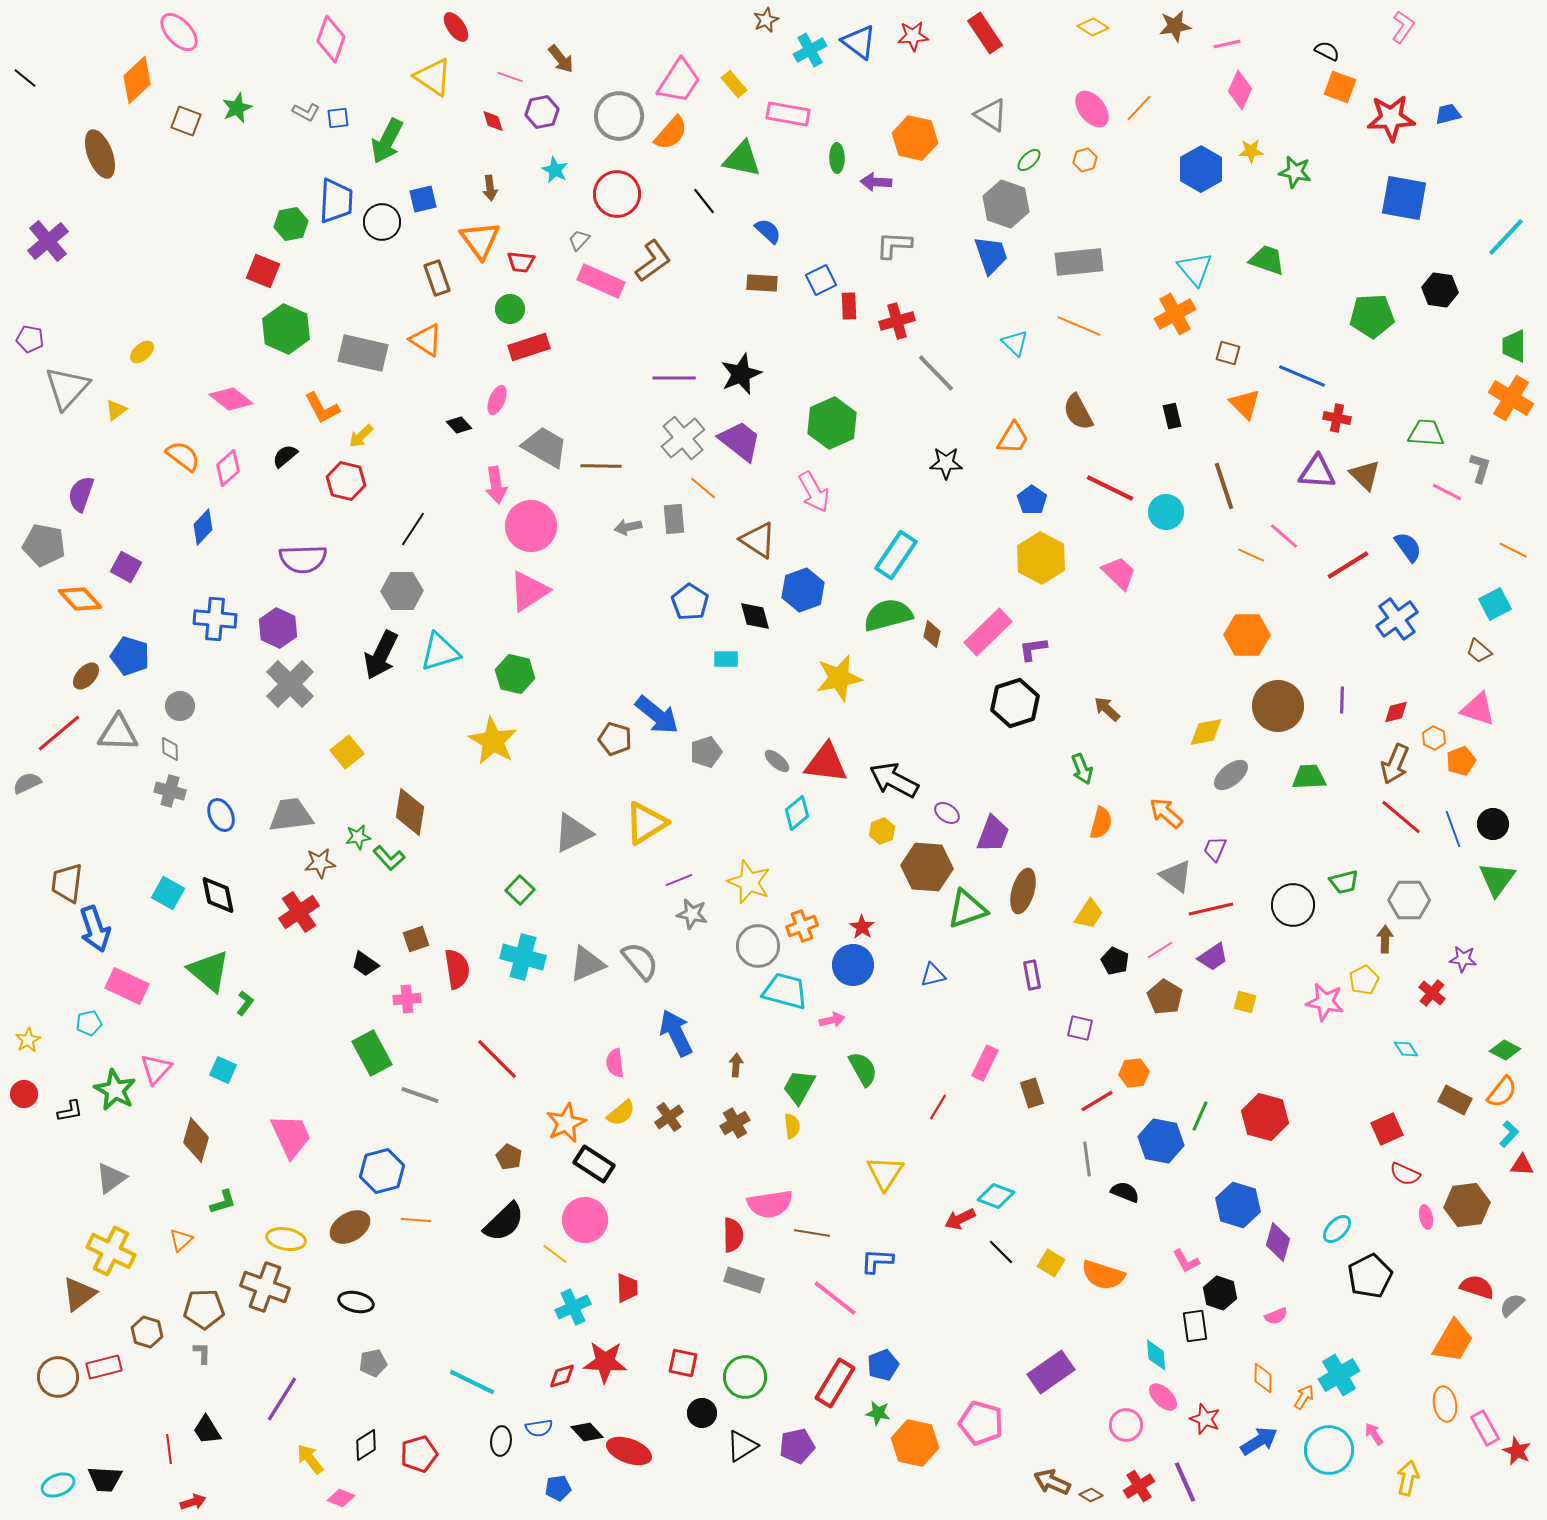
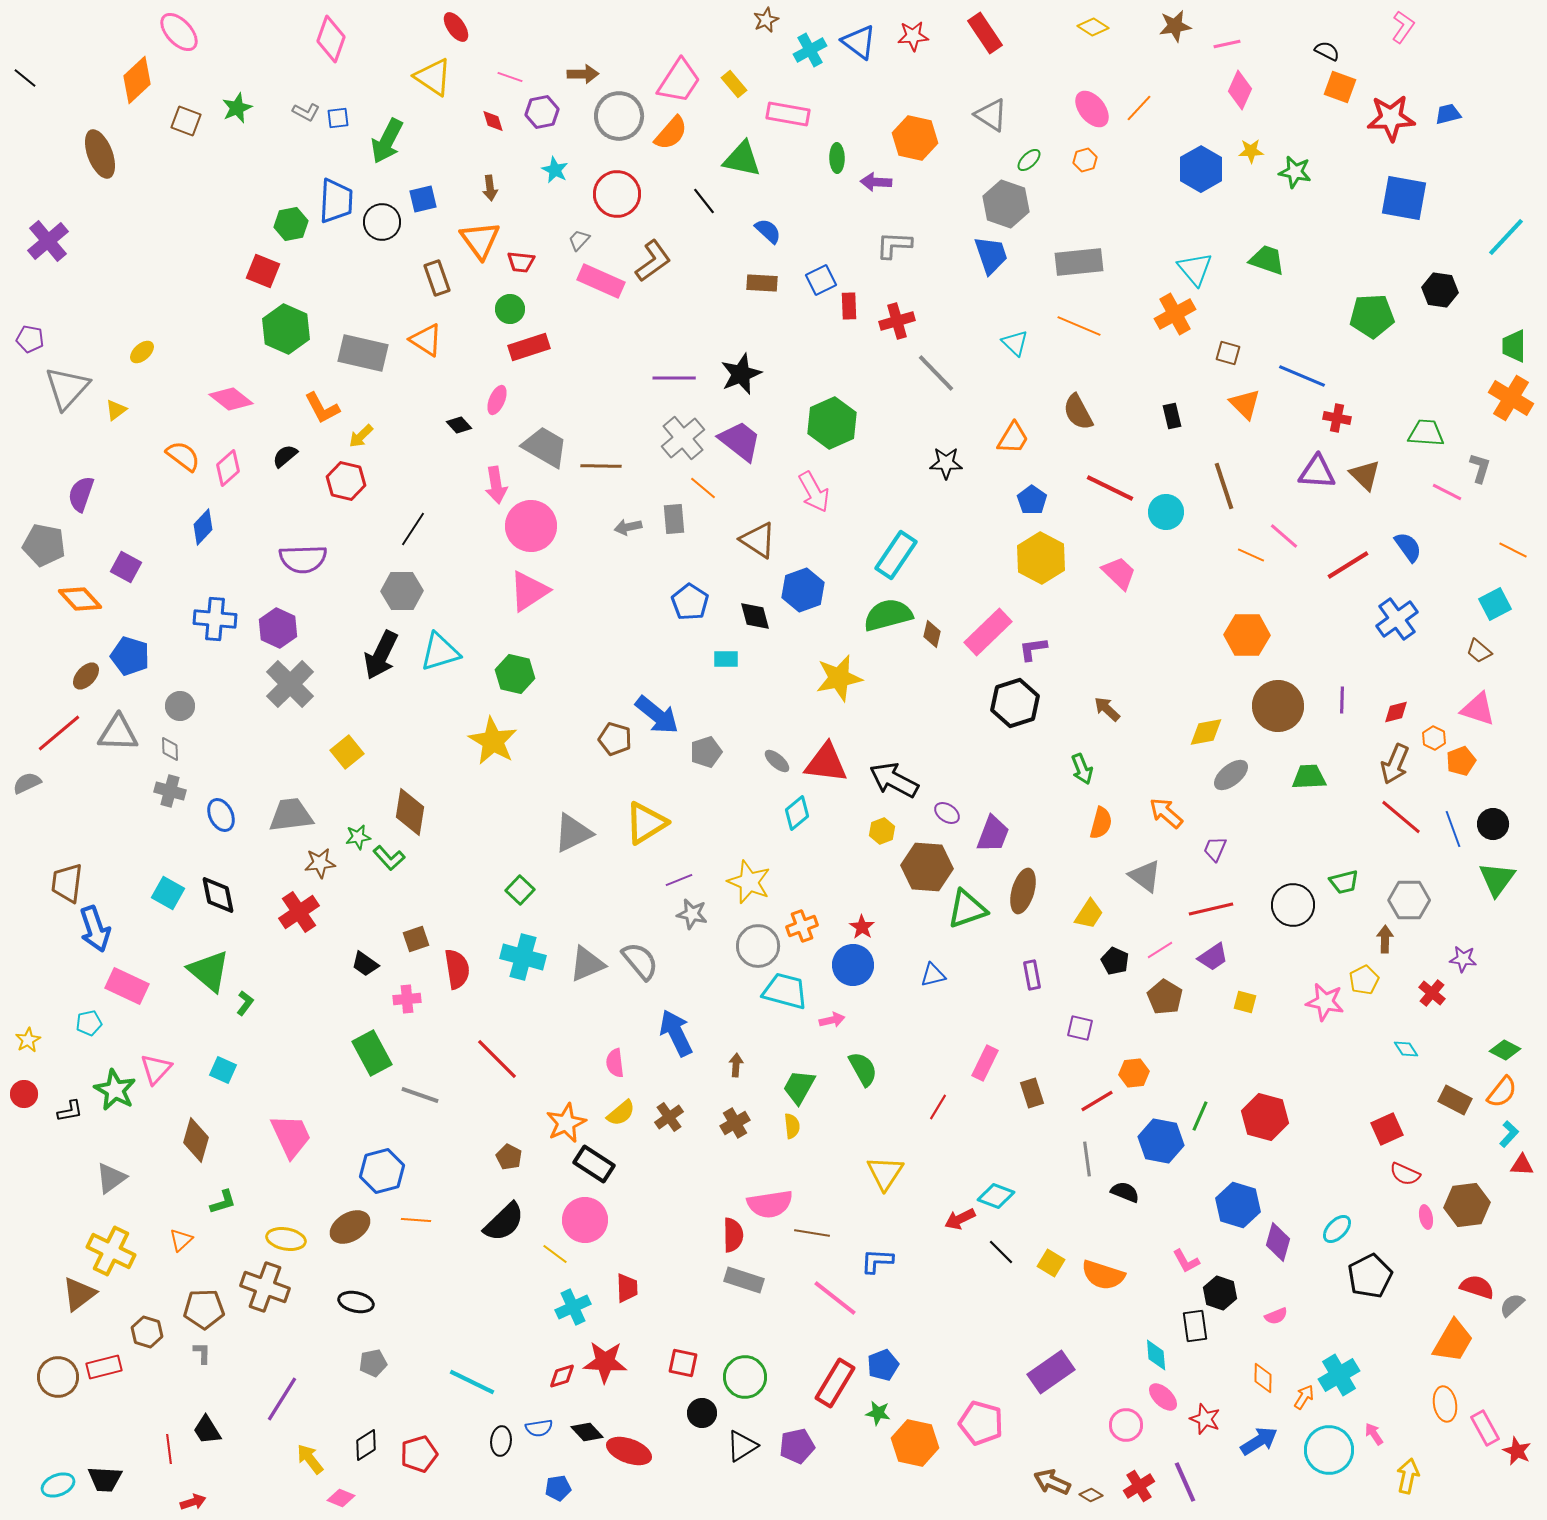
brown arrow at (561, 59): moved 22 px right, 15 px down; rotated 52 degrees counterclockwise
gray triangle at (1176, 876): moved 31 px left
yellow arrow at (1408, 1478): moved 2 px up
